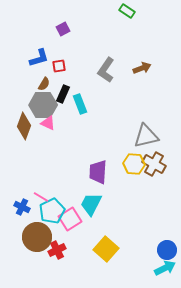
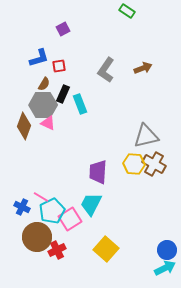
brown arrow: moved 1 px right
